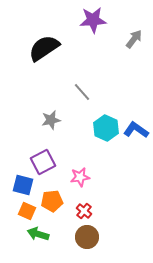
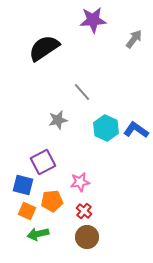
gray star: moved 7 px right
pink star: moved 5 px down
green arrow: rotated 30 degrees counterclockwise
